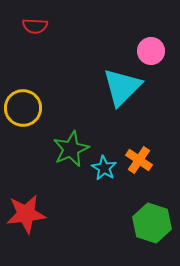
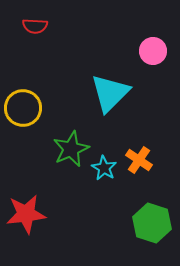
pink circle: moved 2 px right
cyan triangle: moved 12 px left, 6 px down
